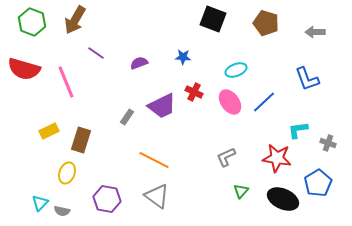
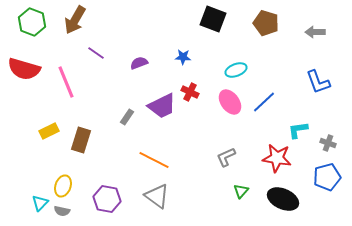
blue L-shape: moved 11 px right, 3 px down
red cross: moved 4 px left
yellow ellipse: moved 4 px left, 13 px down
blue pentagon: moved 9 px right, 6 px up; rotated 16 degrees clockwise
